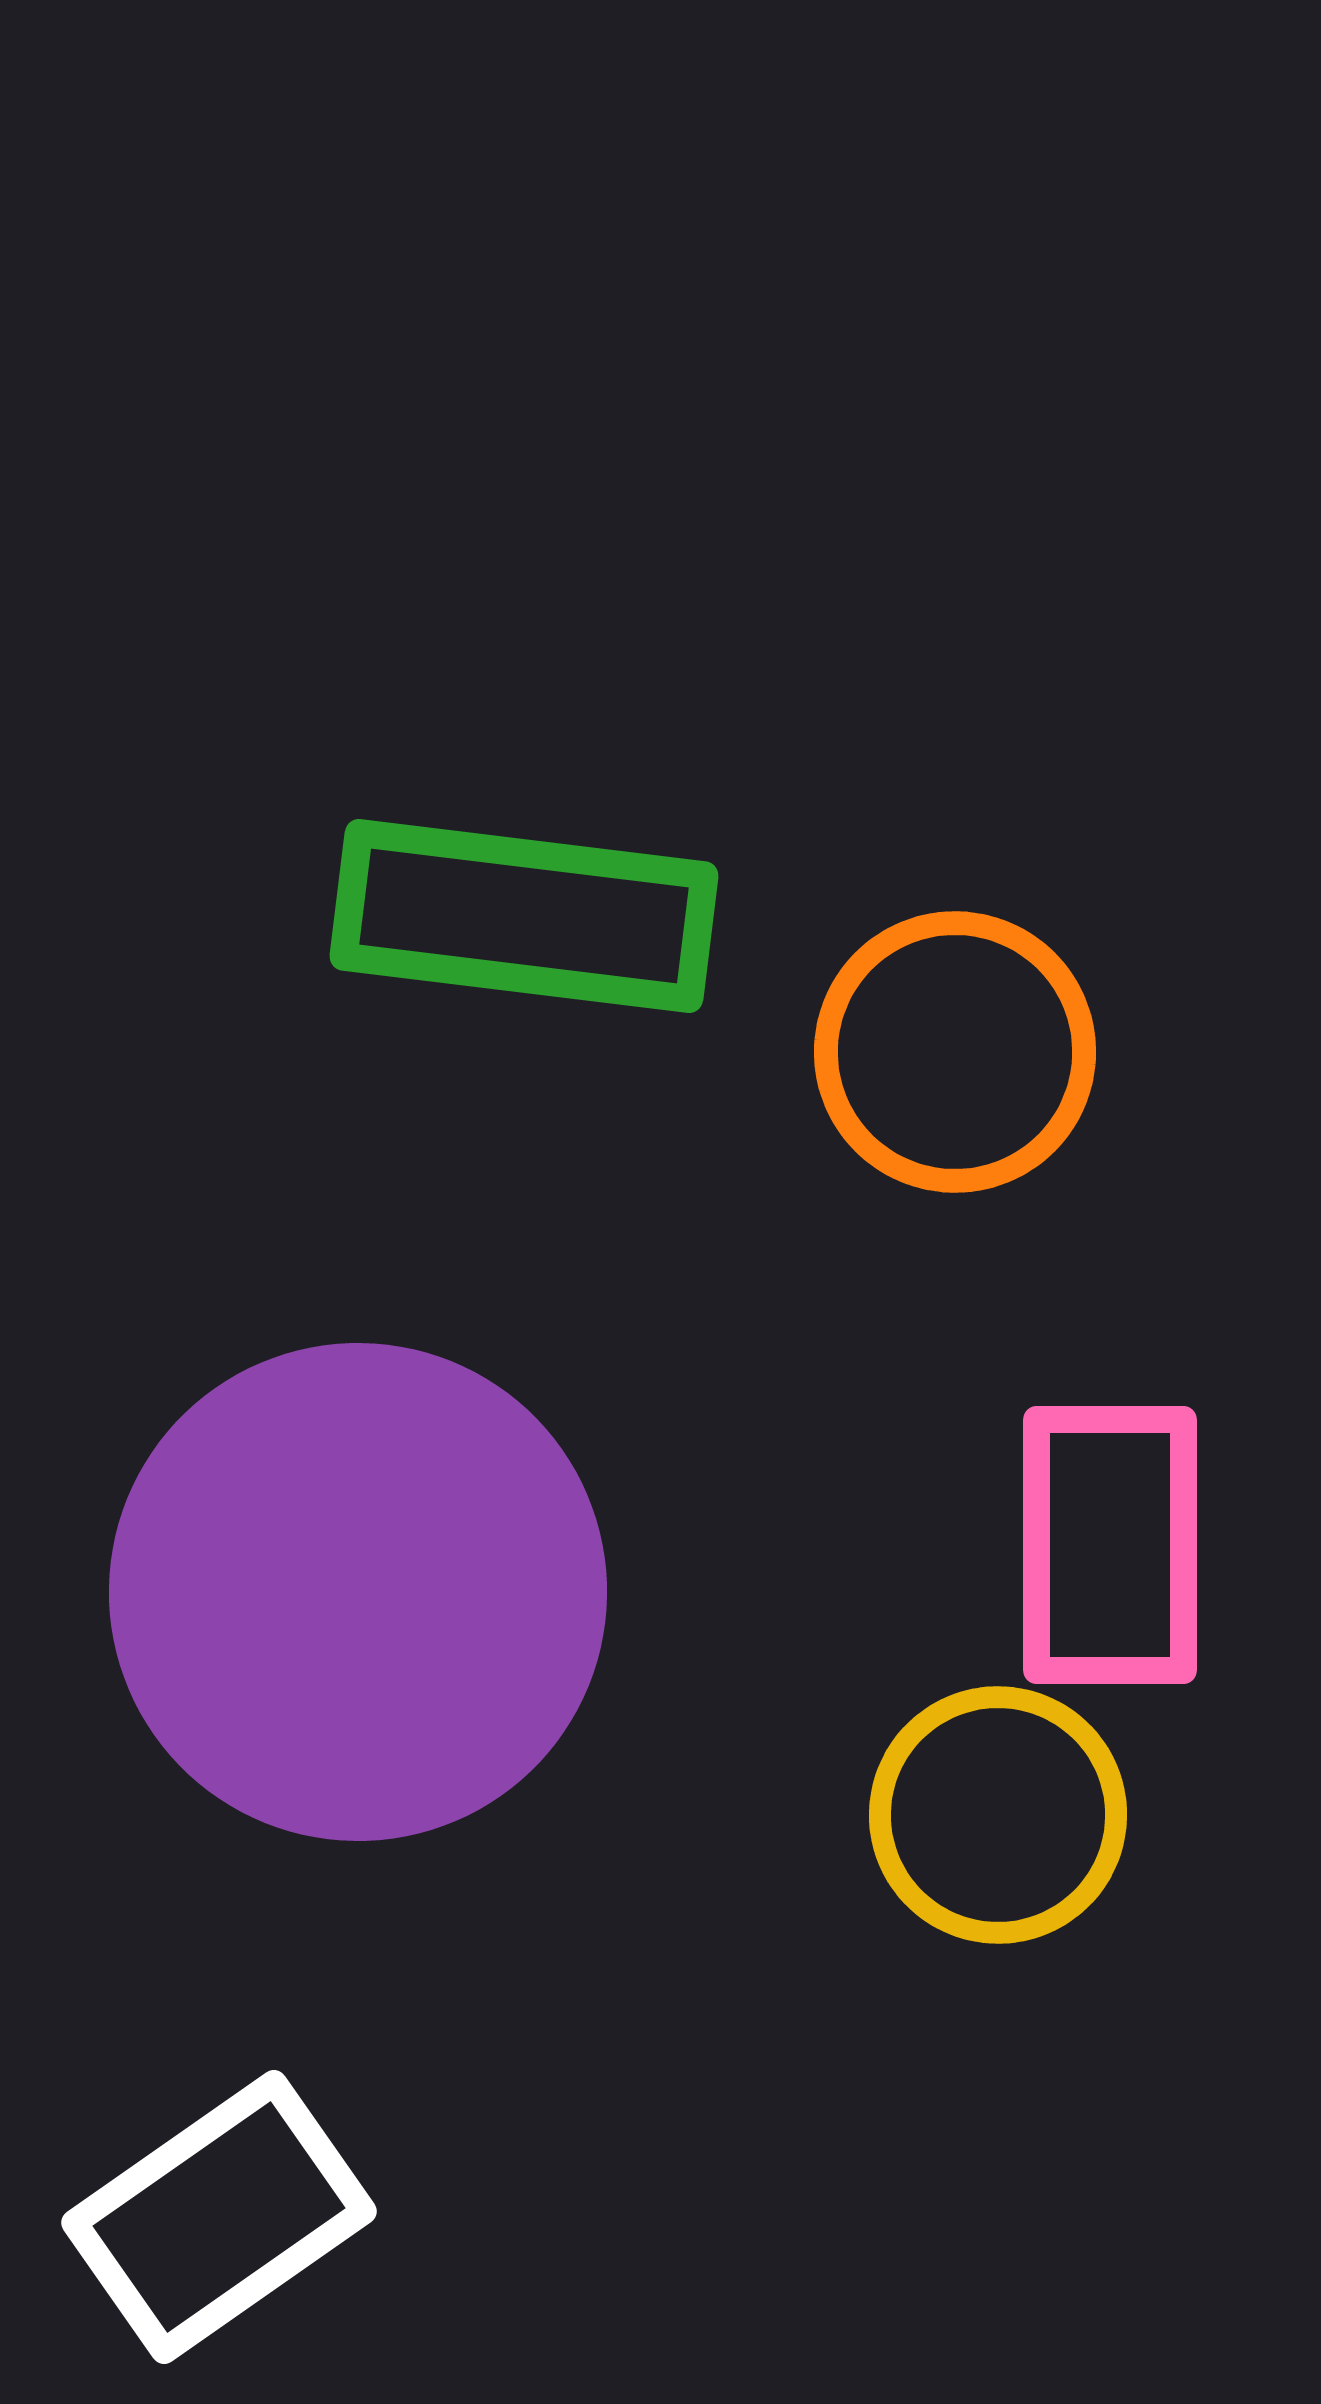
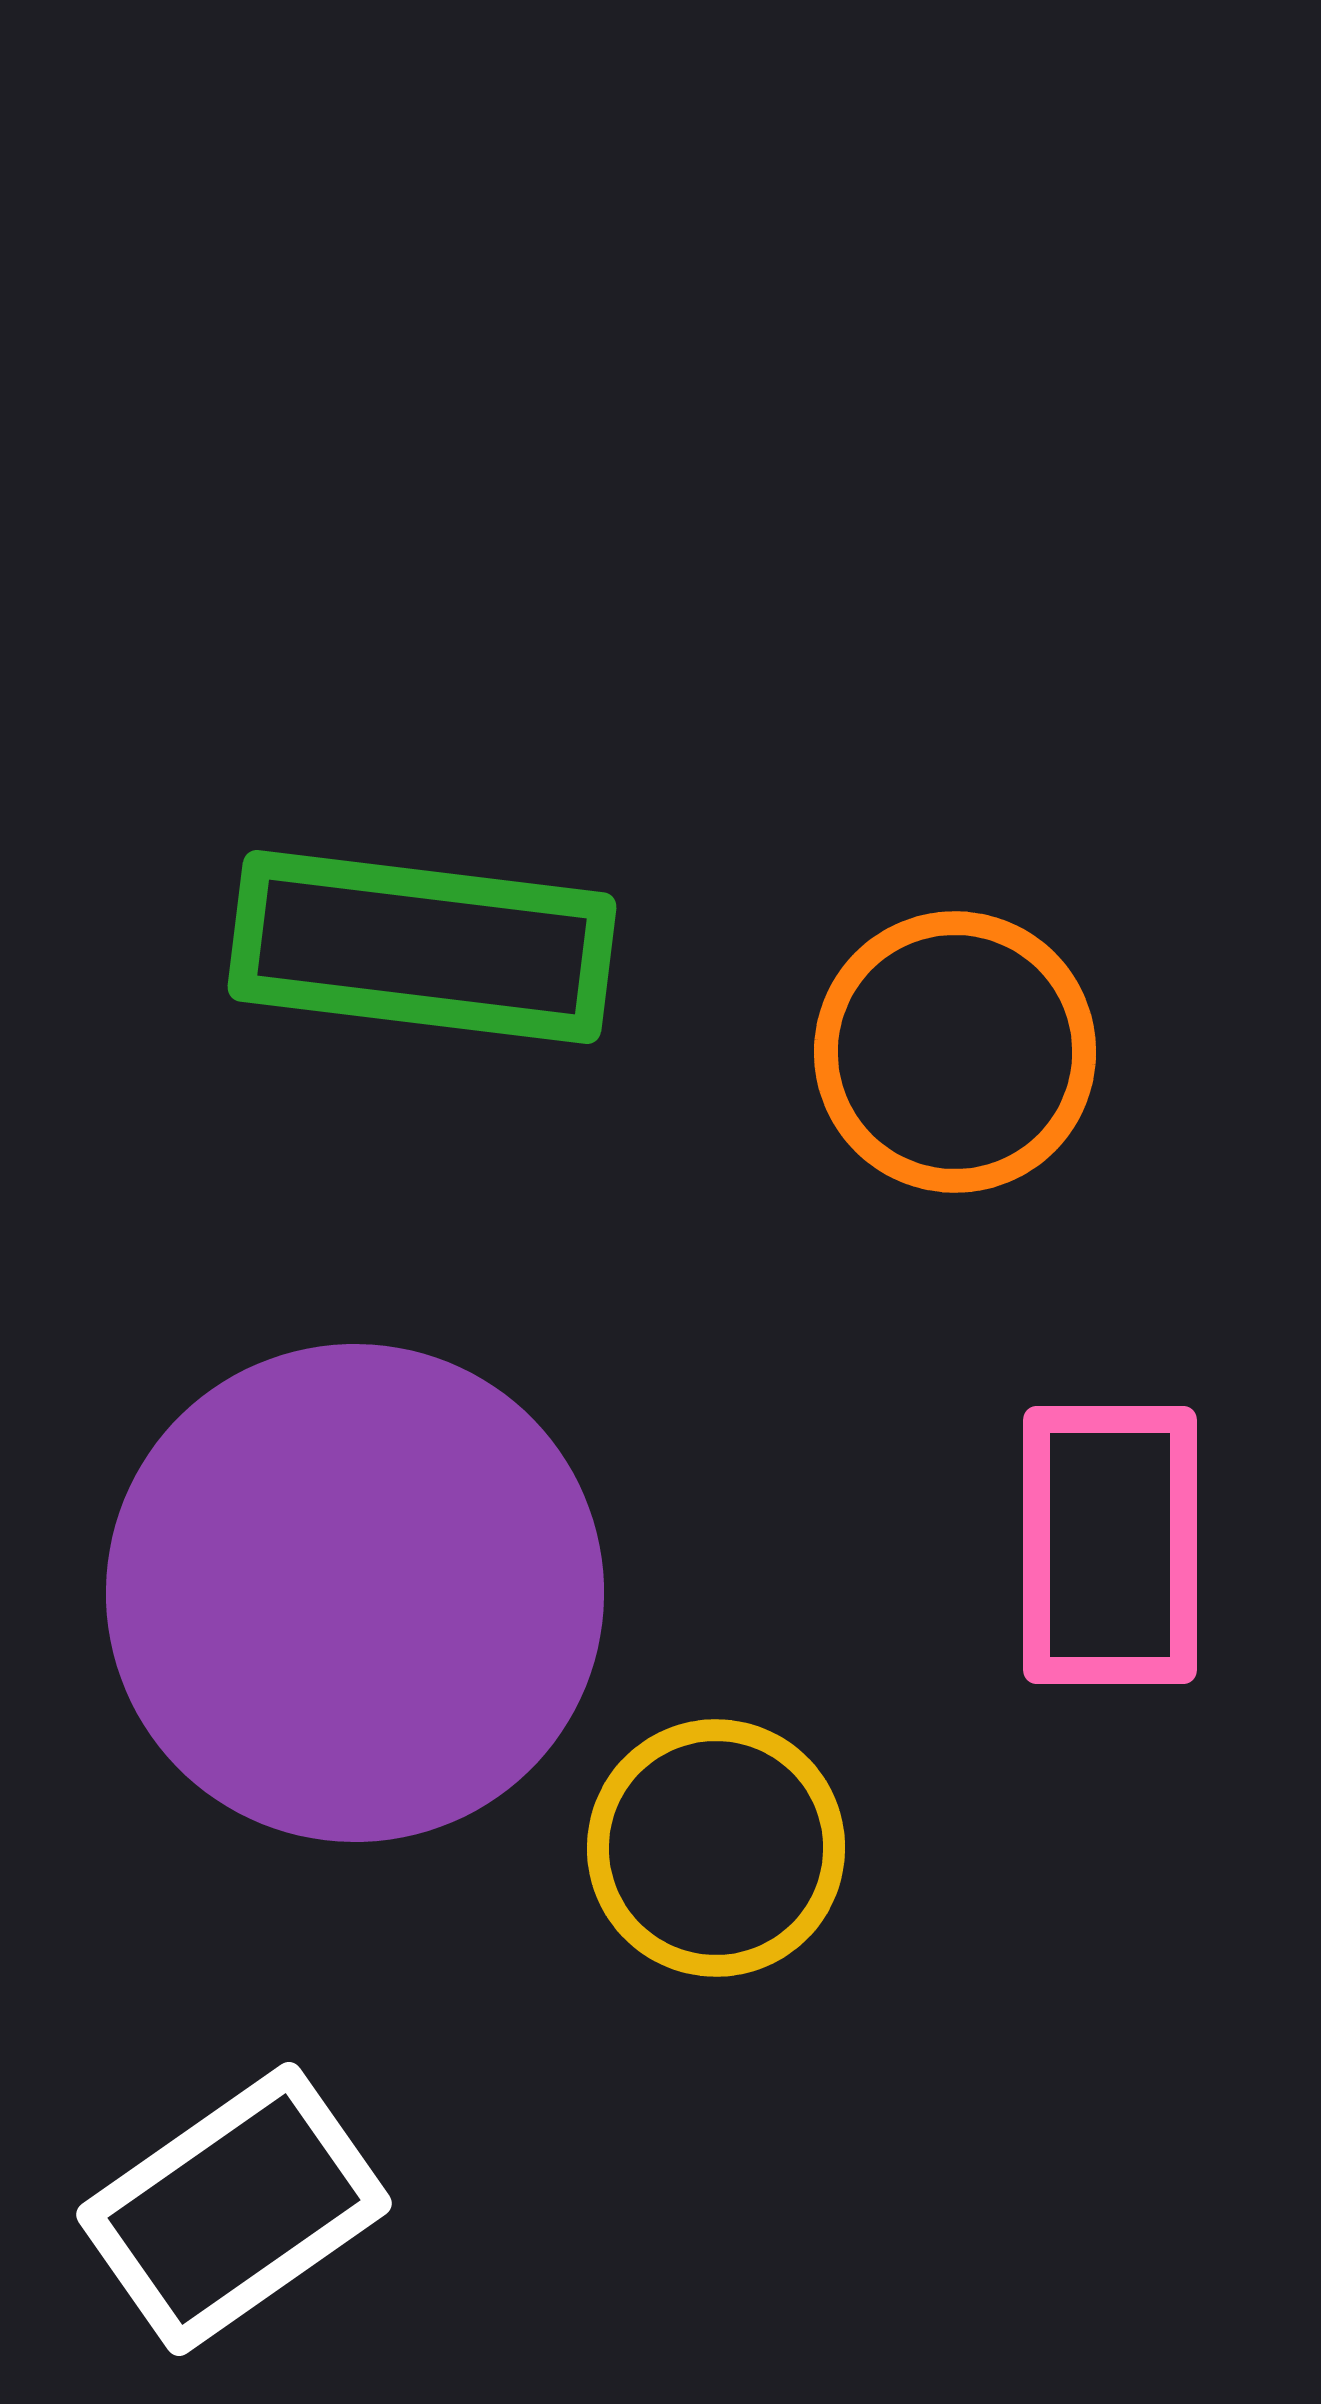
green rectangle: moved 102 px left, 31 px down
purple circle: moved 3 px left, 1 px down
yellow circle: moved 282 px left, 33 px down
white rectangle: moved 15 px right, 8 px up
